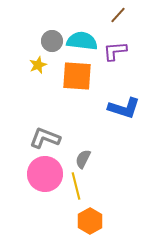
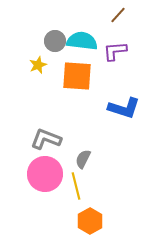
gray circle: moved 3 px right
gray L-shape: moved 1 px right, 1 px down
